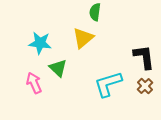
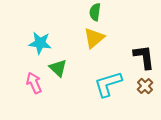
yellow triangle: moved 11 px right
